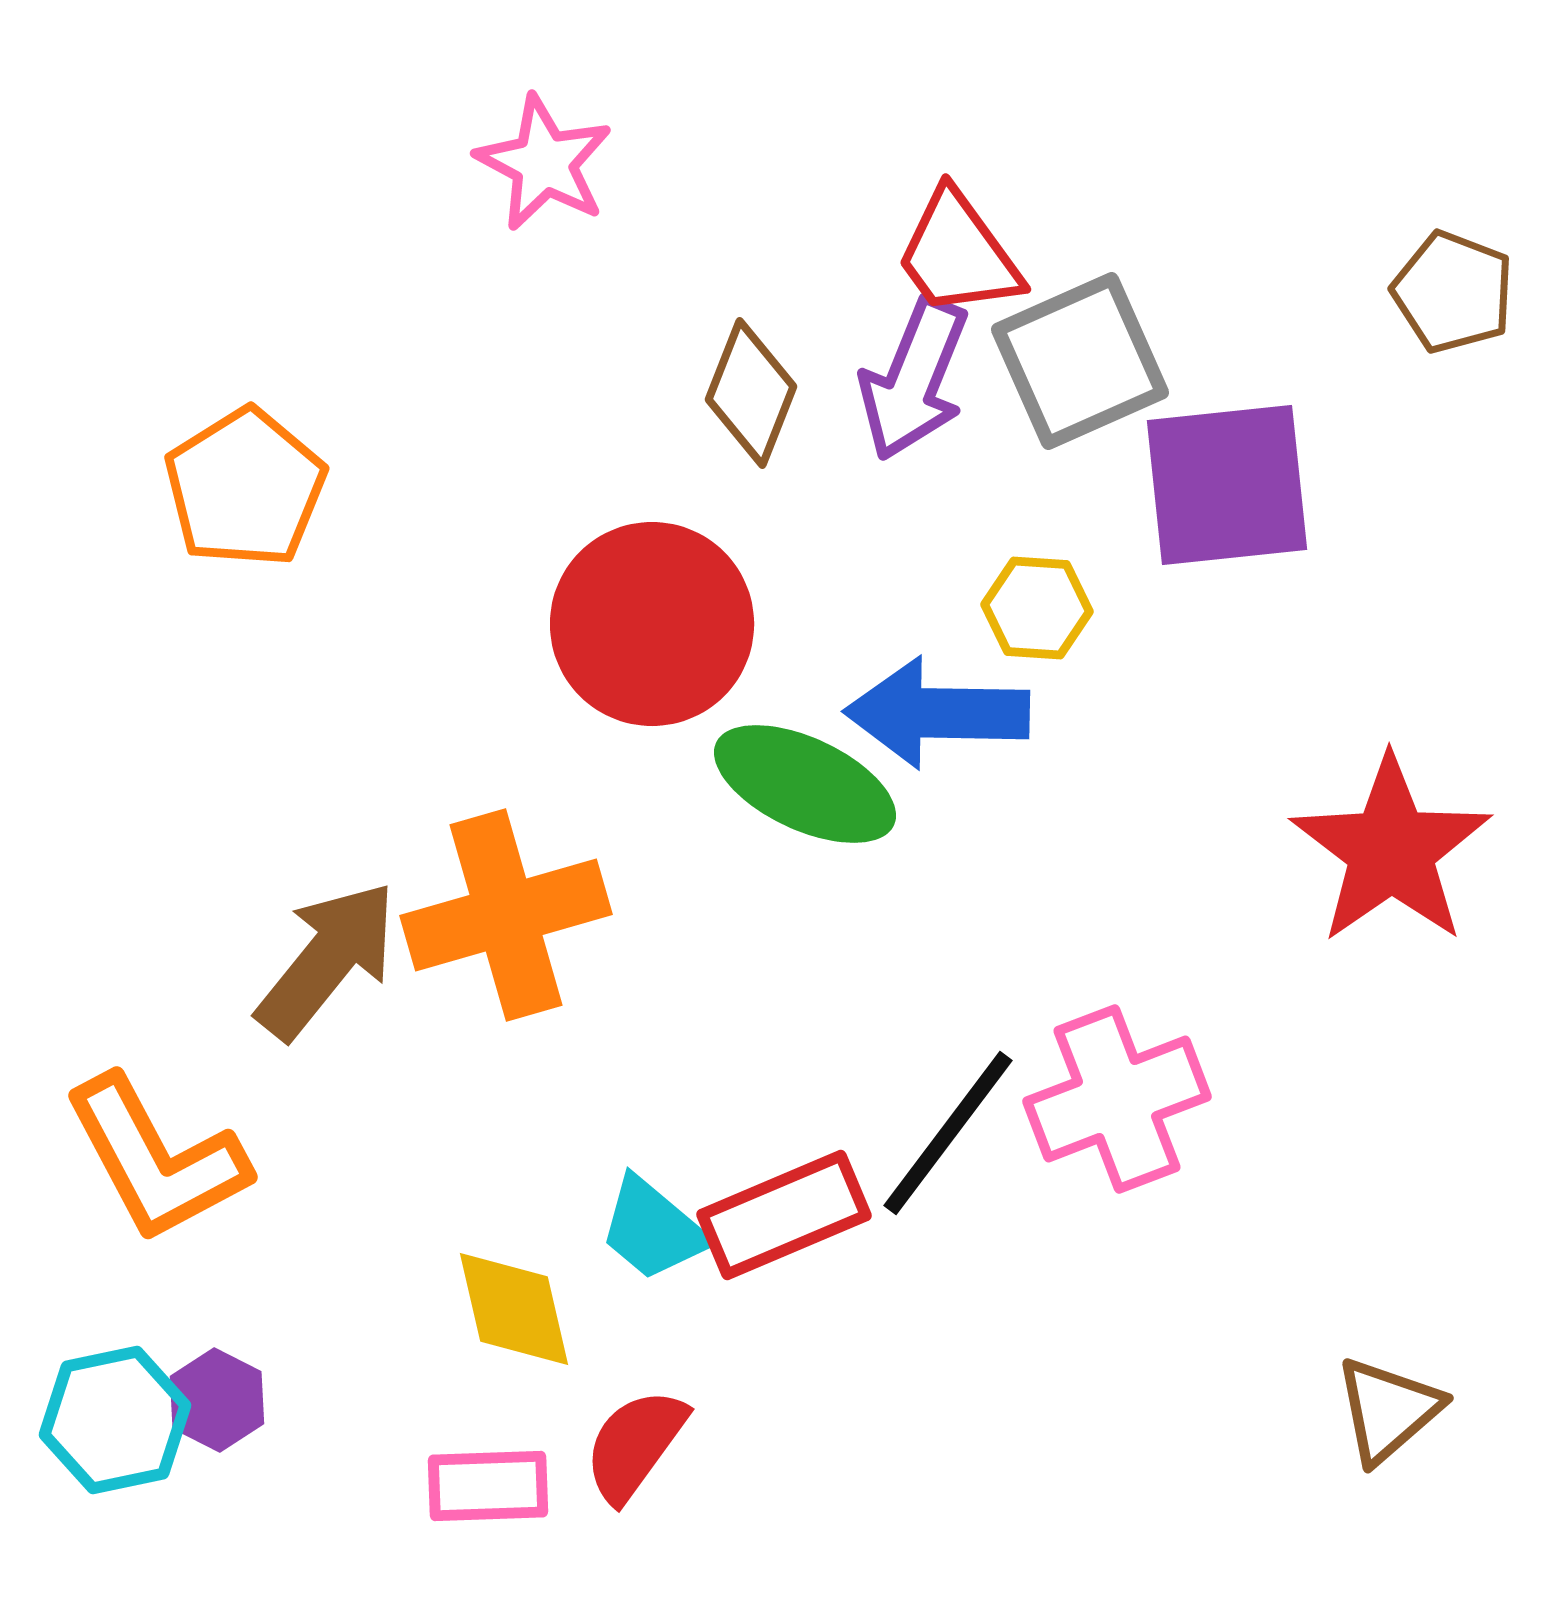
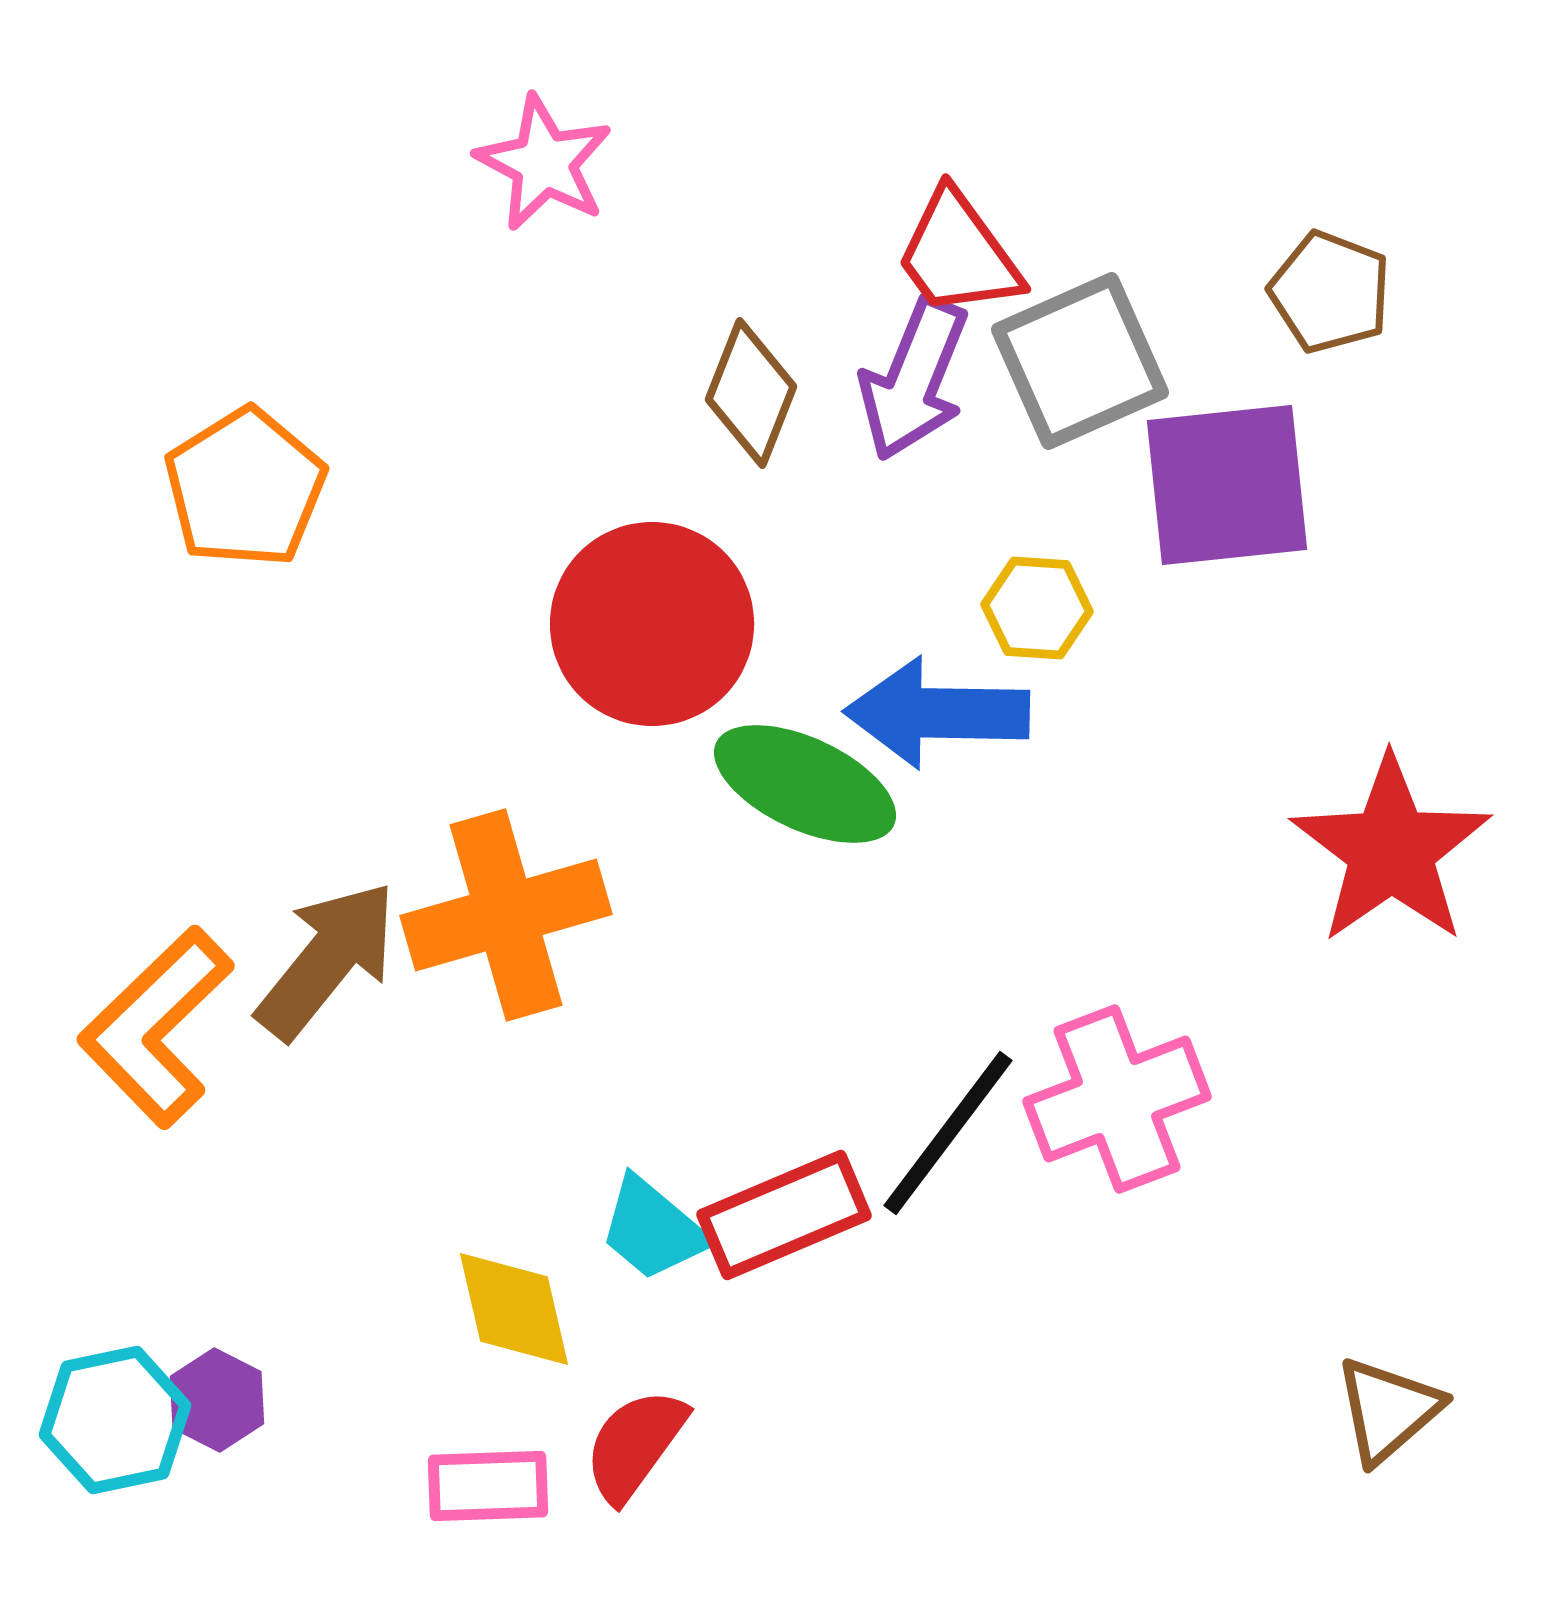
brown pentagon: moved 123 px left
orange L-shape: moved 132 px up; rotated 74 degrees clockwise
